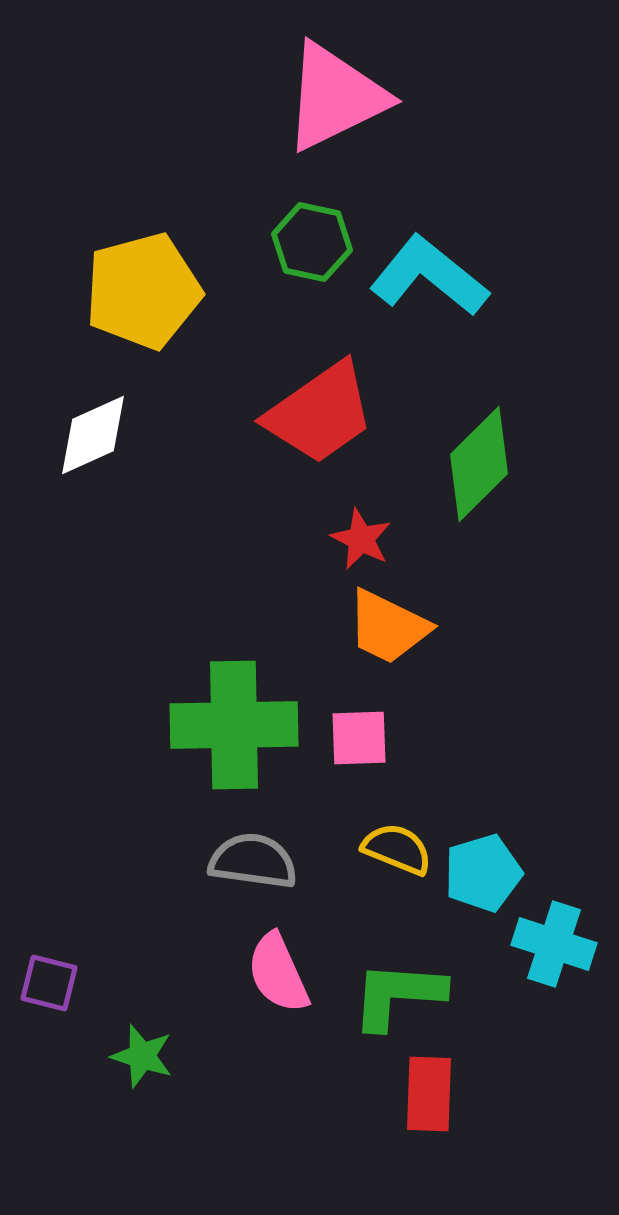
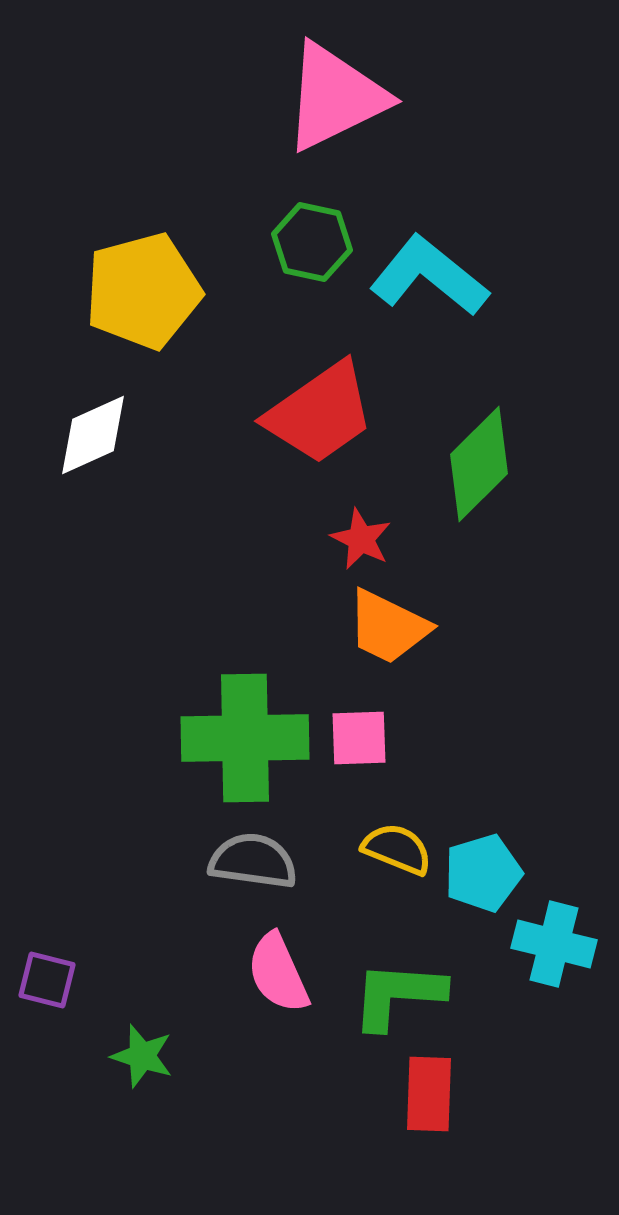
green cross: moved 11 px right, 13 px down
cyan cross: rotated 4 degrees counterclockwise
purple square: moved 2 px left, 3 px up
